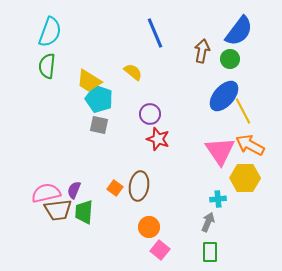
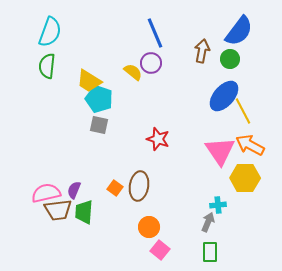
purple circle: moved 1 px right, 51 px up
cyan cross: moved 6 px down
